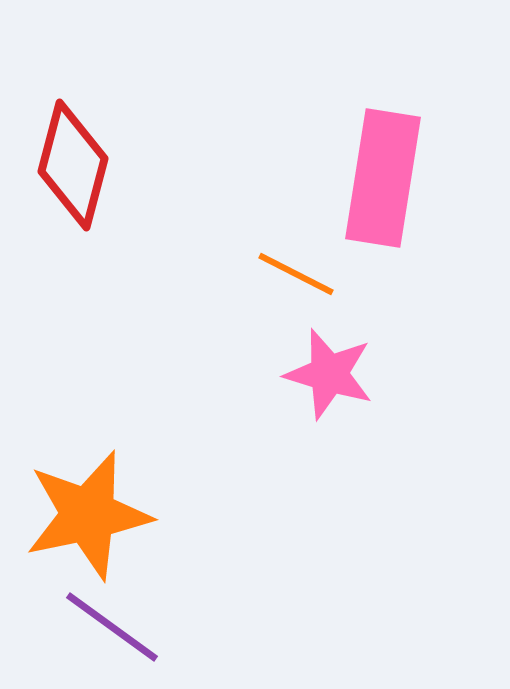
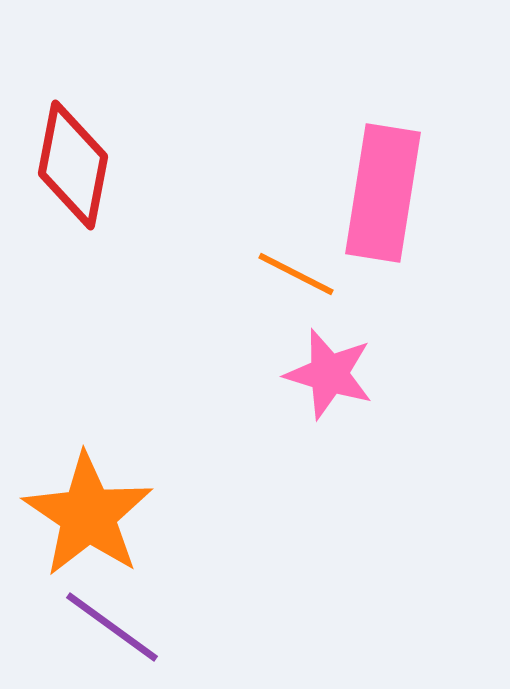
red diamond: rotated 4 degrees counterclockwise
pink rectangle: moved 15 px down
orange star: rotated 26 degrees counterclockwise
